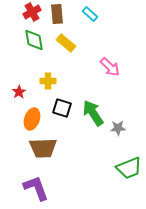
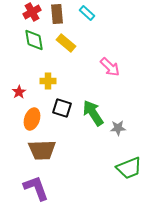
cyan rectangle: moved 3 px left, 1 px up
brown trapezoid: moved 1 px left, 2 px down
